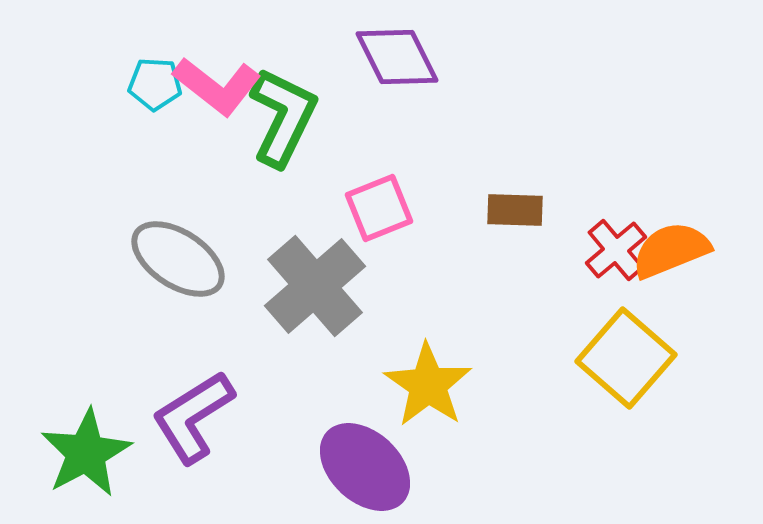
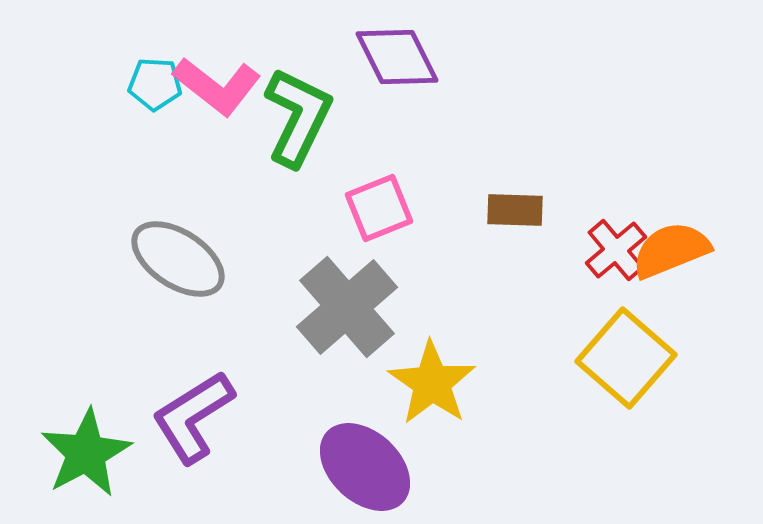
green L-shape: moved 15 px right
gray cross: moved 32 px right, 21 px down
yellow star: moved 4 px right, 2 px up
